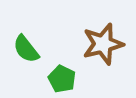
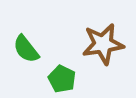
brown star: rotated 6 degrees clockwise
